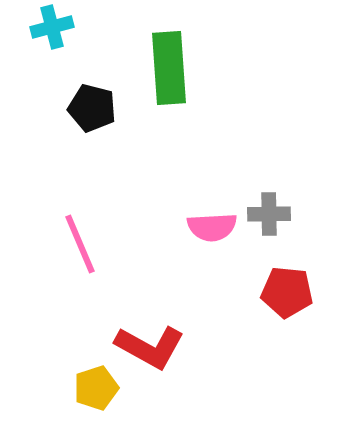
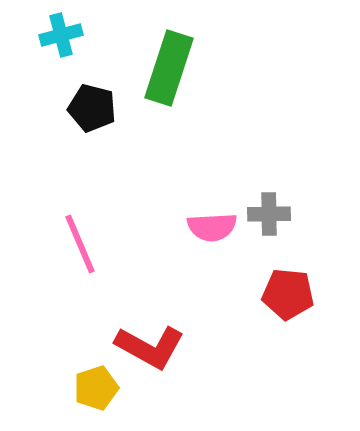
cyan cross: moved 9 px right, 8 px down
green rectangle: rotated 22 degrees clockwise
red pentagon: moved 1 px right, 2 px down
